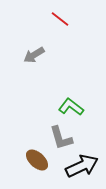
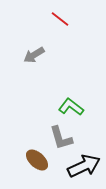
black arrow: moved 2 px right
